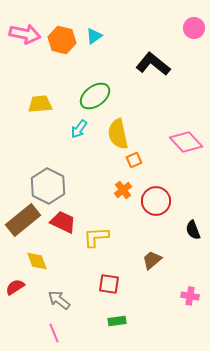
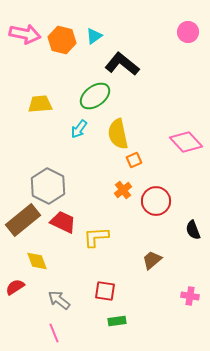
pink circle: moved 6 px left, 4 px down
black L-shape: moved 31 px left
red square: moved 4 px left, 7 px down
